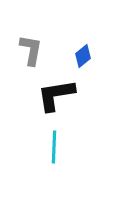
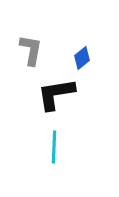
blue diamond: moved 1 px left, 2 px down
black L-shape: moved 1 px up
